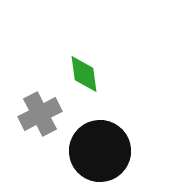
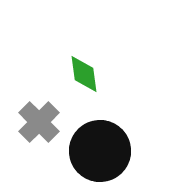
gray cross: moved 1 px left, 8 px down; rotated 18 degrees counterclockwise
